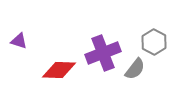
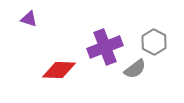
purple triangle: moved 10 px right, 22 px up
purple cross: moved 2 px right, 6 px up
gray semicircle: rotated 15 degrees clockwise
